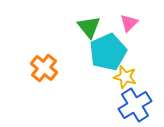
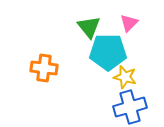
cyan pentagon: rotated 24 degrees clockwise
orange cross: rotated 32 degrees counterclockwise
blue cross: moved 5 px left, 2 px down; rotated 16 degrees clockwise
